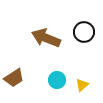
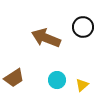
black circle: moved 1 px left, 5 px up
